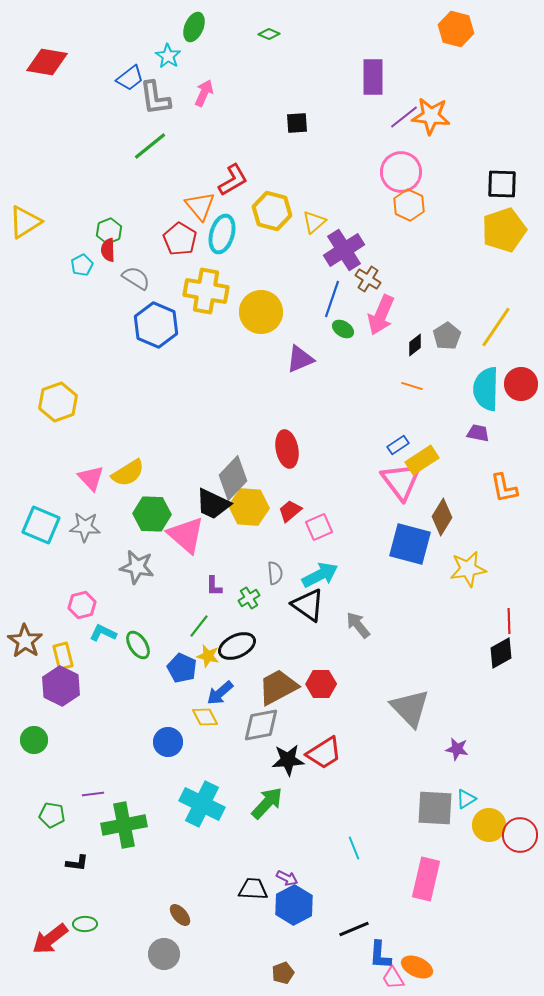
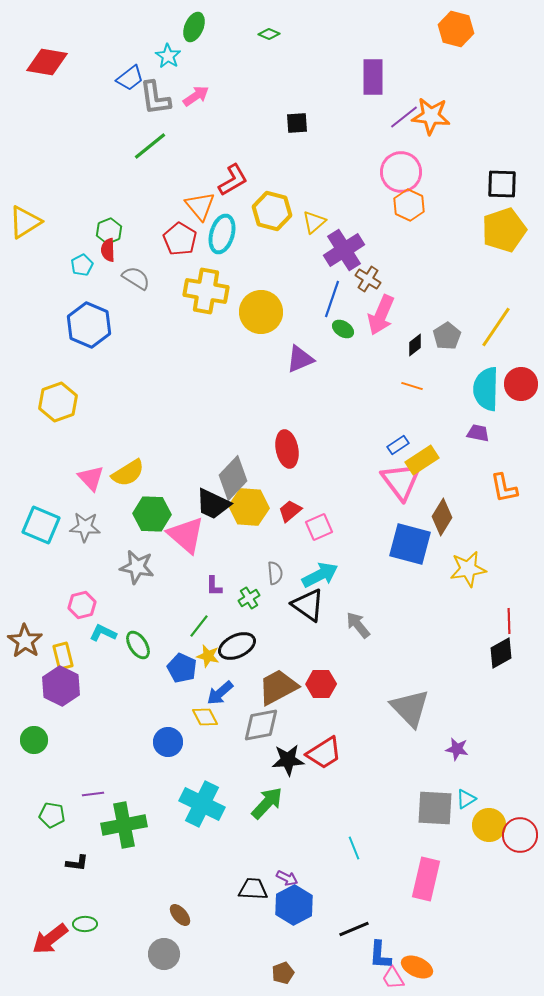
pink arrow at (204, 93): moved 8 px left, 3 px down; rotated 32 degrees clockwise
blue hexagon at (156, 325): moved 67 px left
